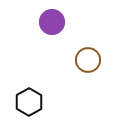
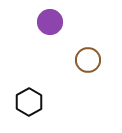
purple circle: moved 2 px left
